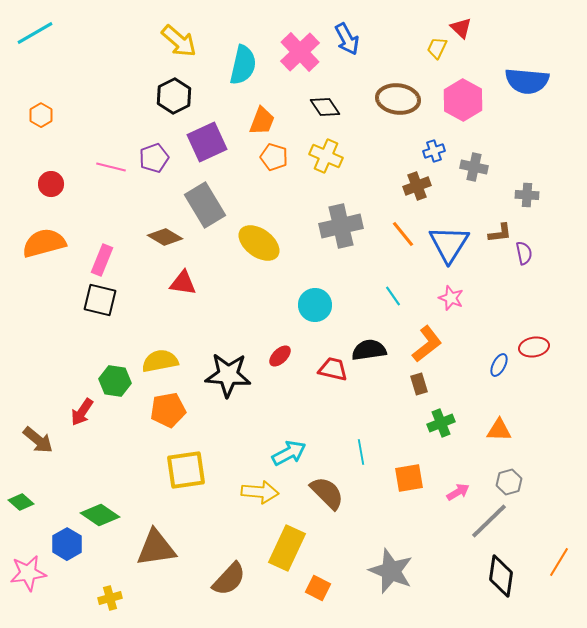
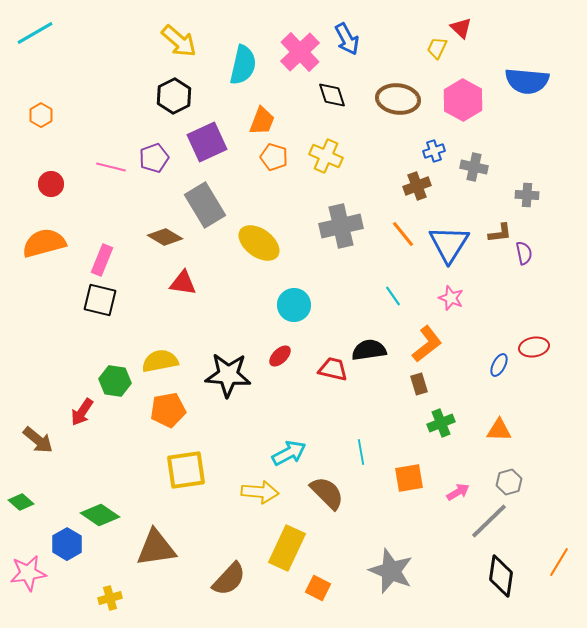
black diamond at (325, 107): moved 7 px right, 12 px up; rotated 16 degrees clockwise
cyan circle at (315, 305): moved 21 px left
